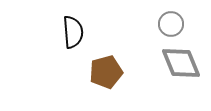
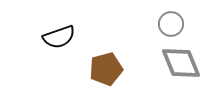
black semicircle: moved 14 px left, 5 px down; rotated 76 degrees clockwise
brown pentagon: moved 3 px up
